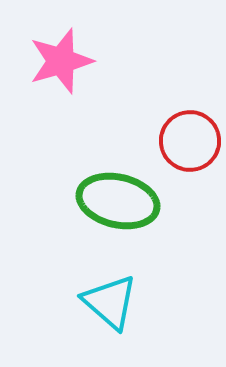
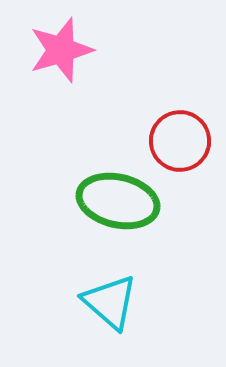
pink star: moved 11 px up
red circle: moved 10 px left
